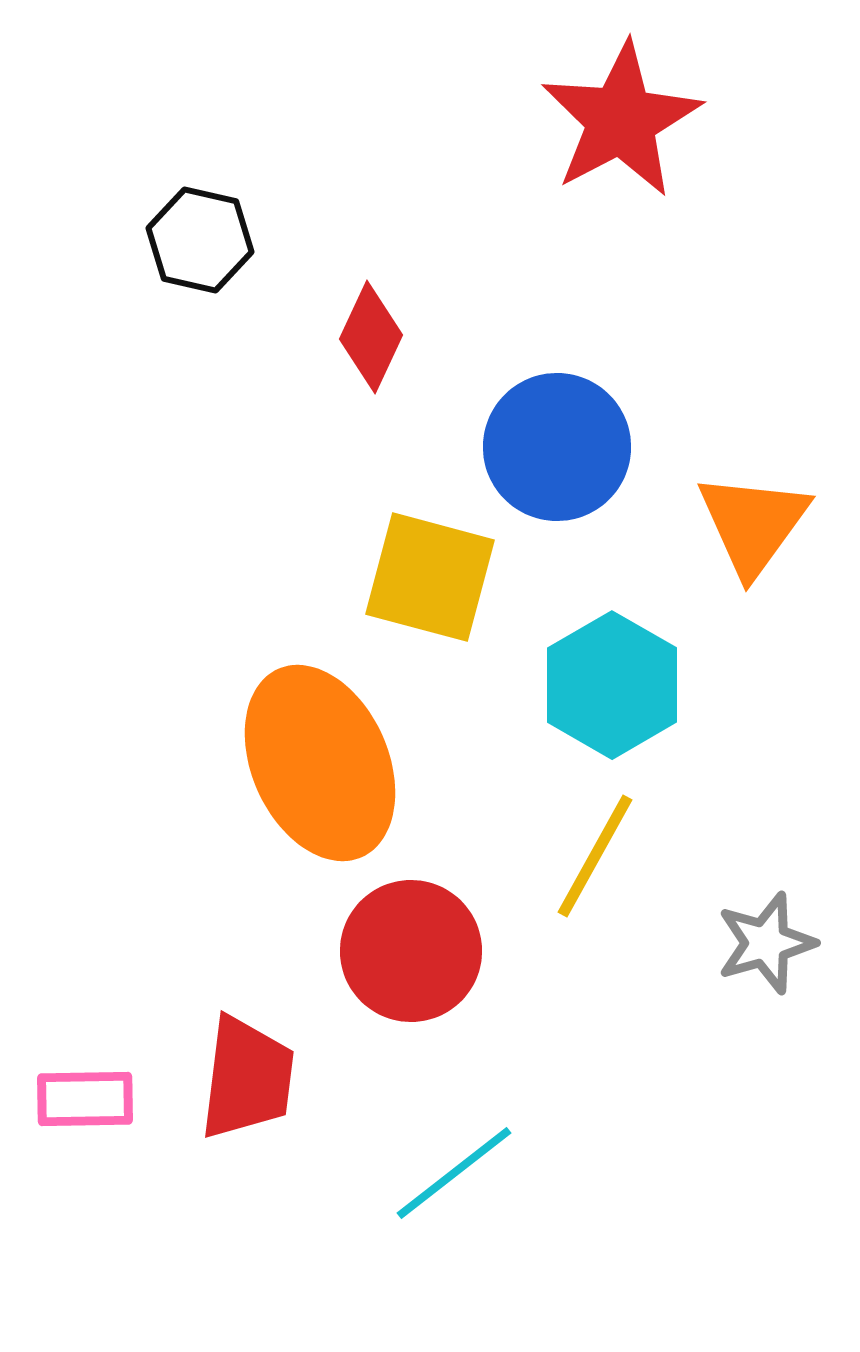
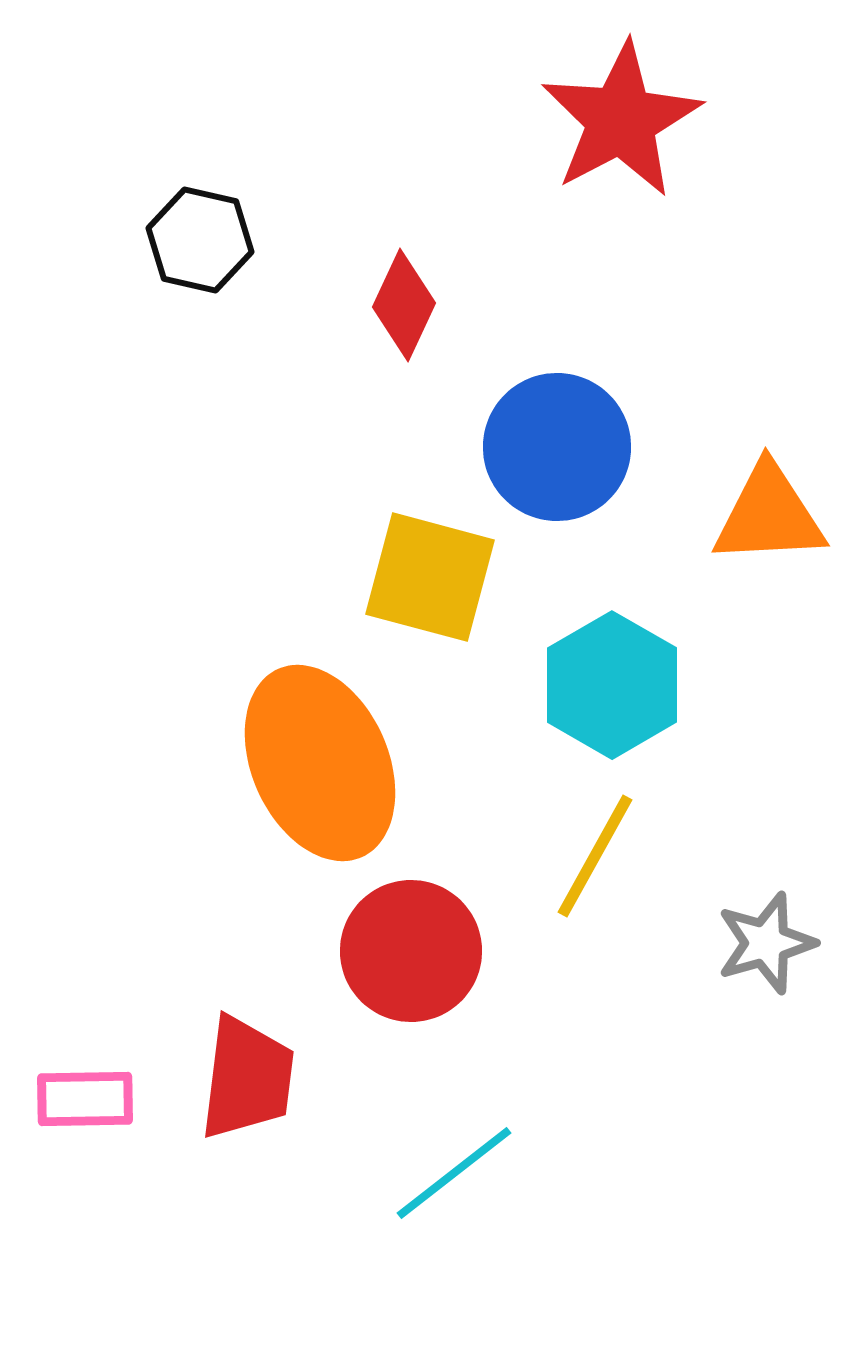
red diamond: moved 33 px right, 32 px up
orange triangle: moved 16 px right, 9 px up; rotated 51 degrees clockwise
